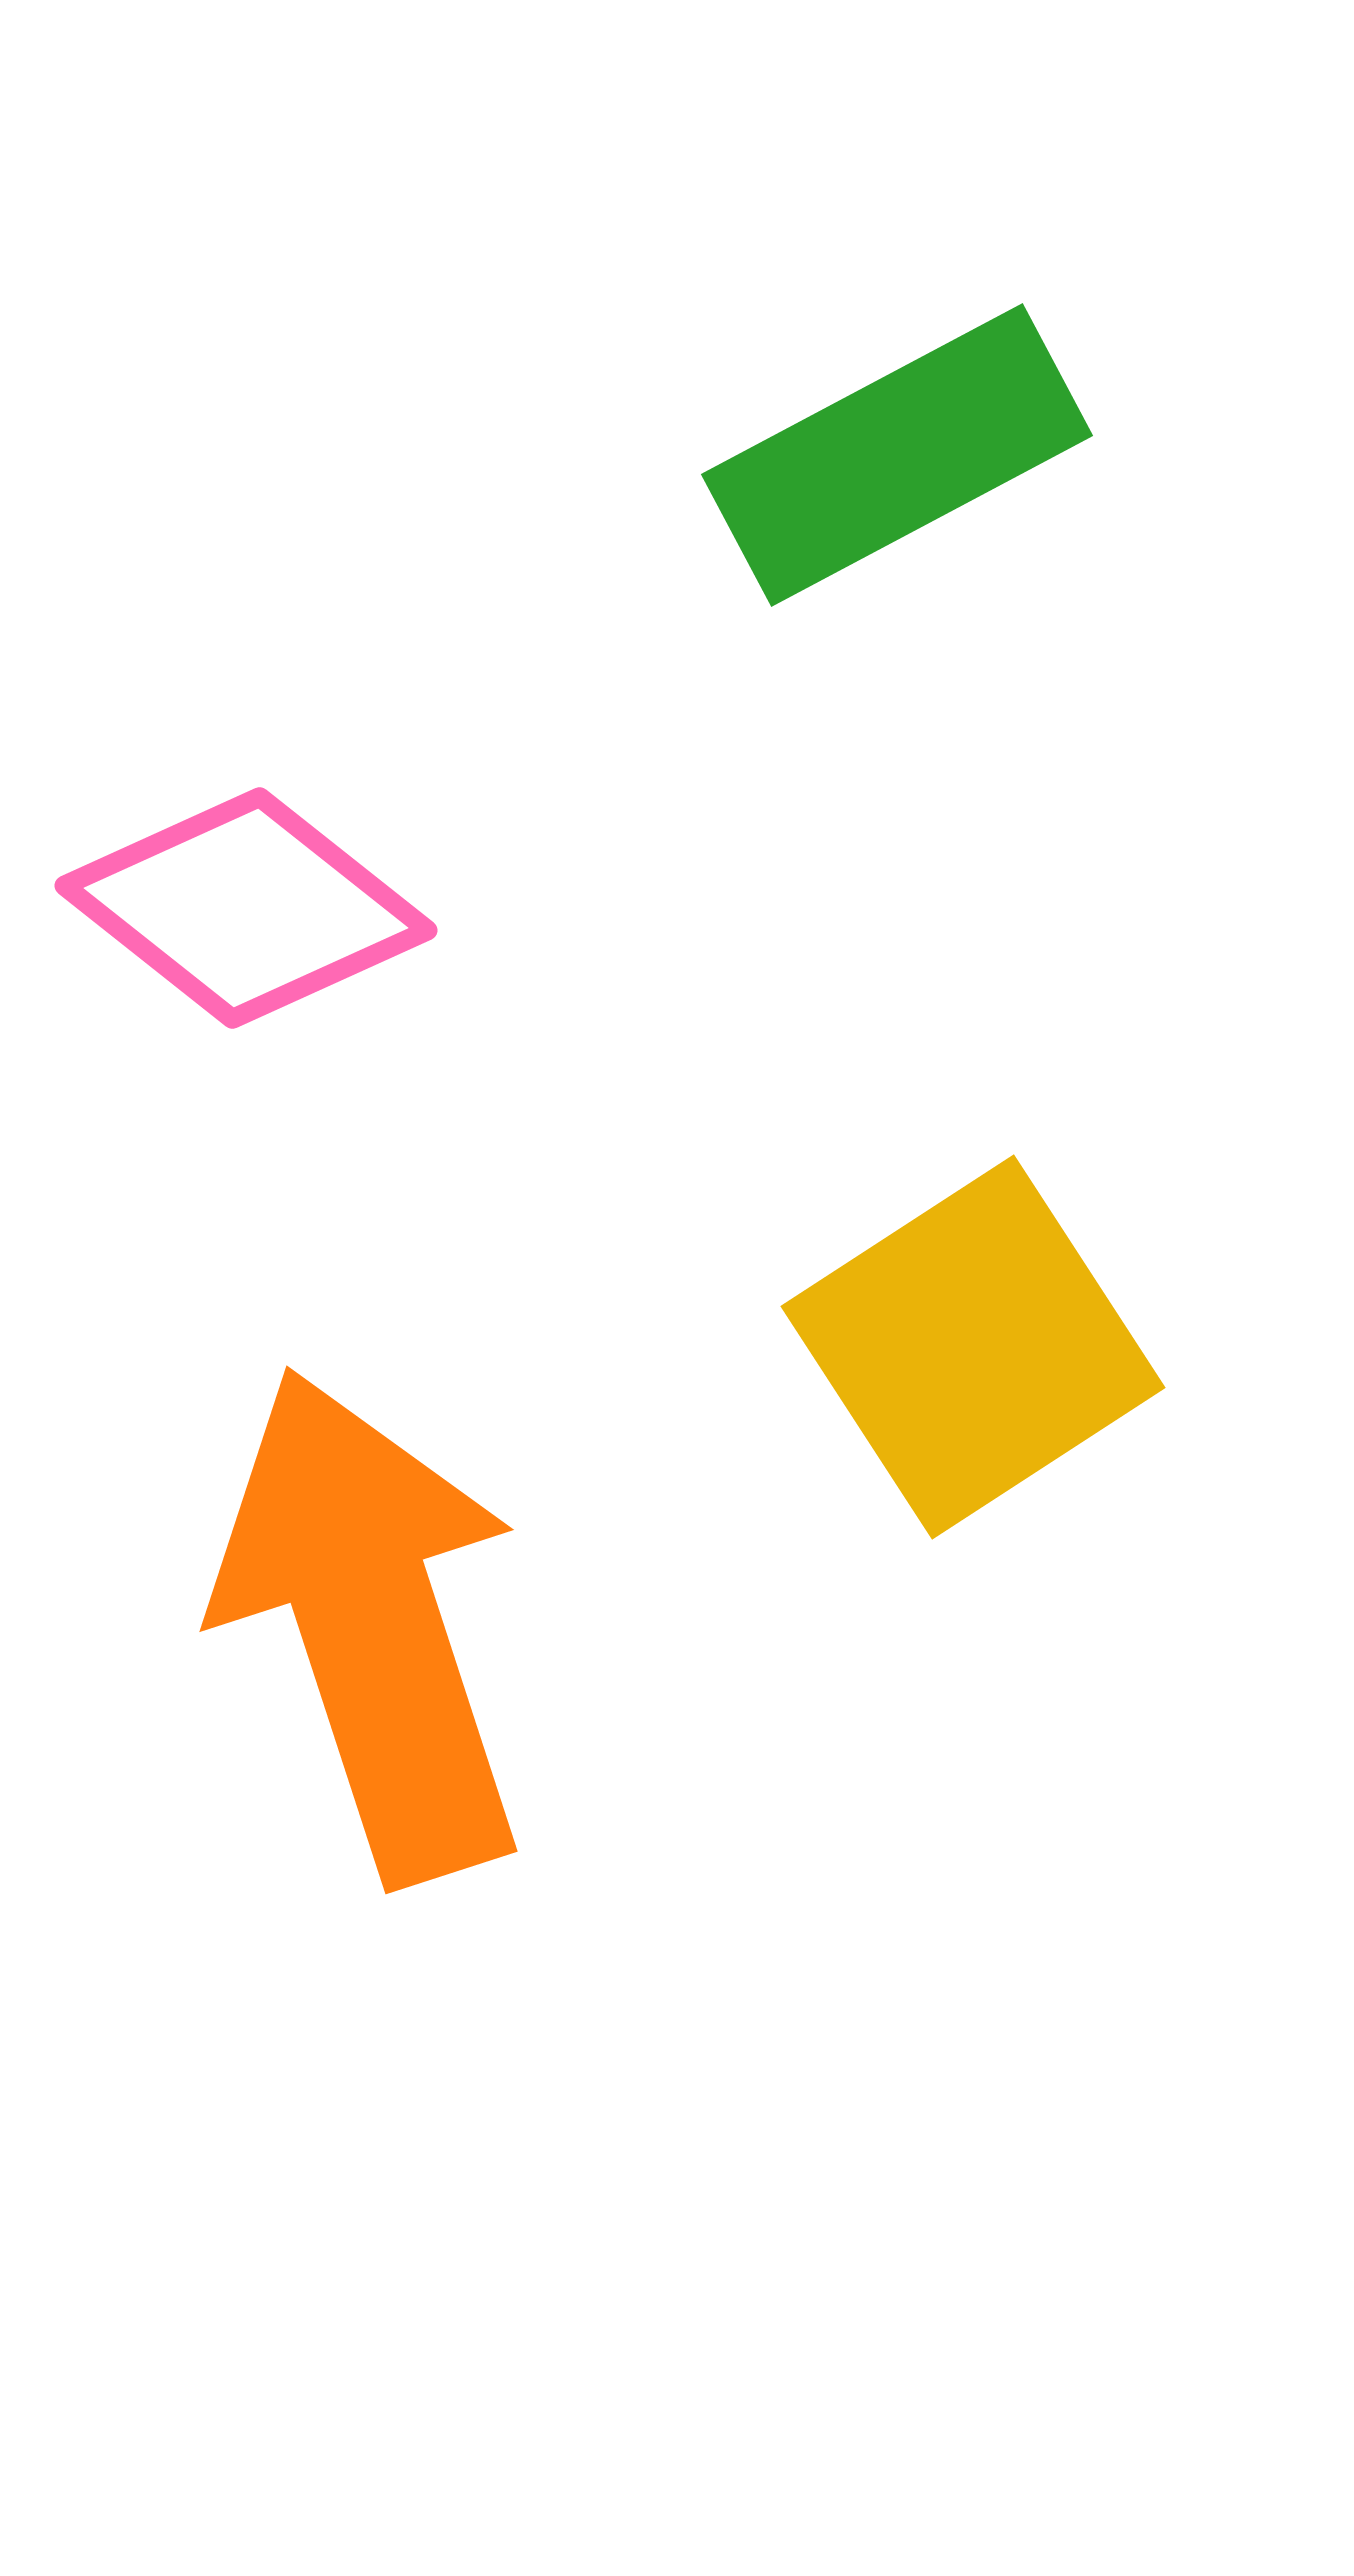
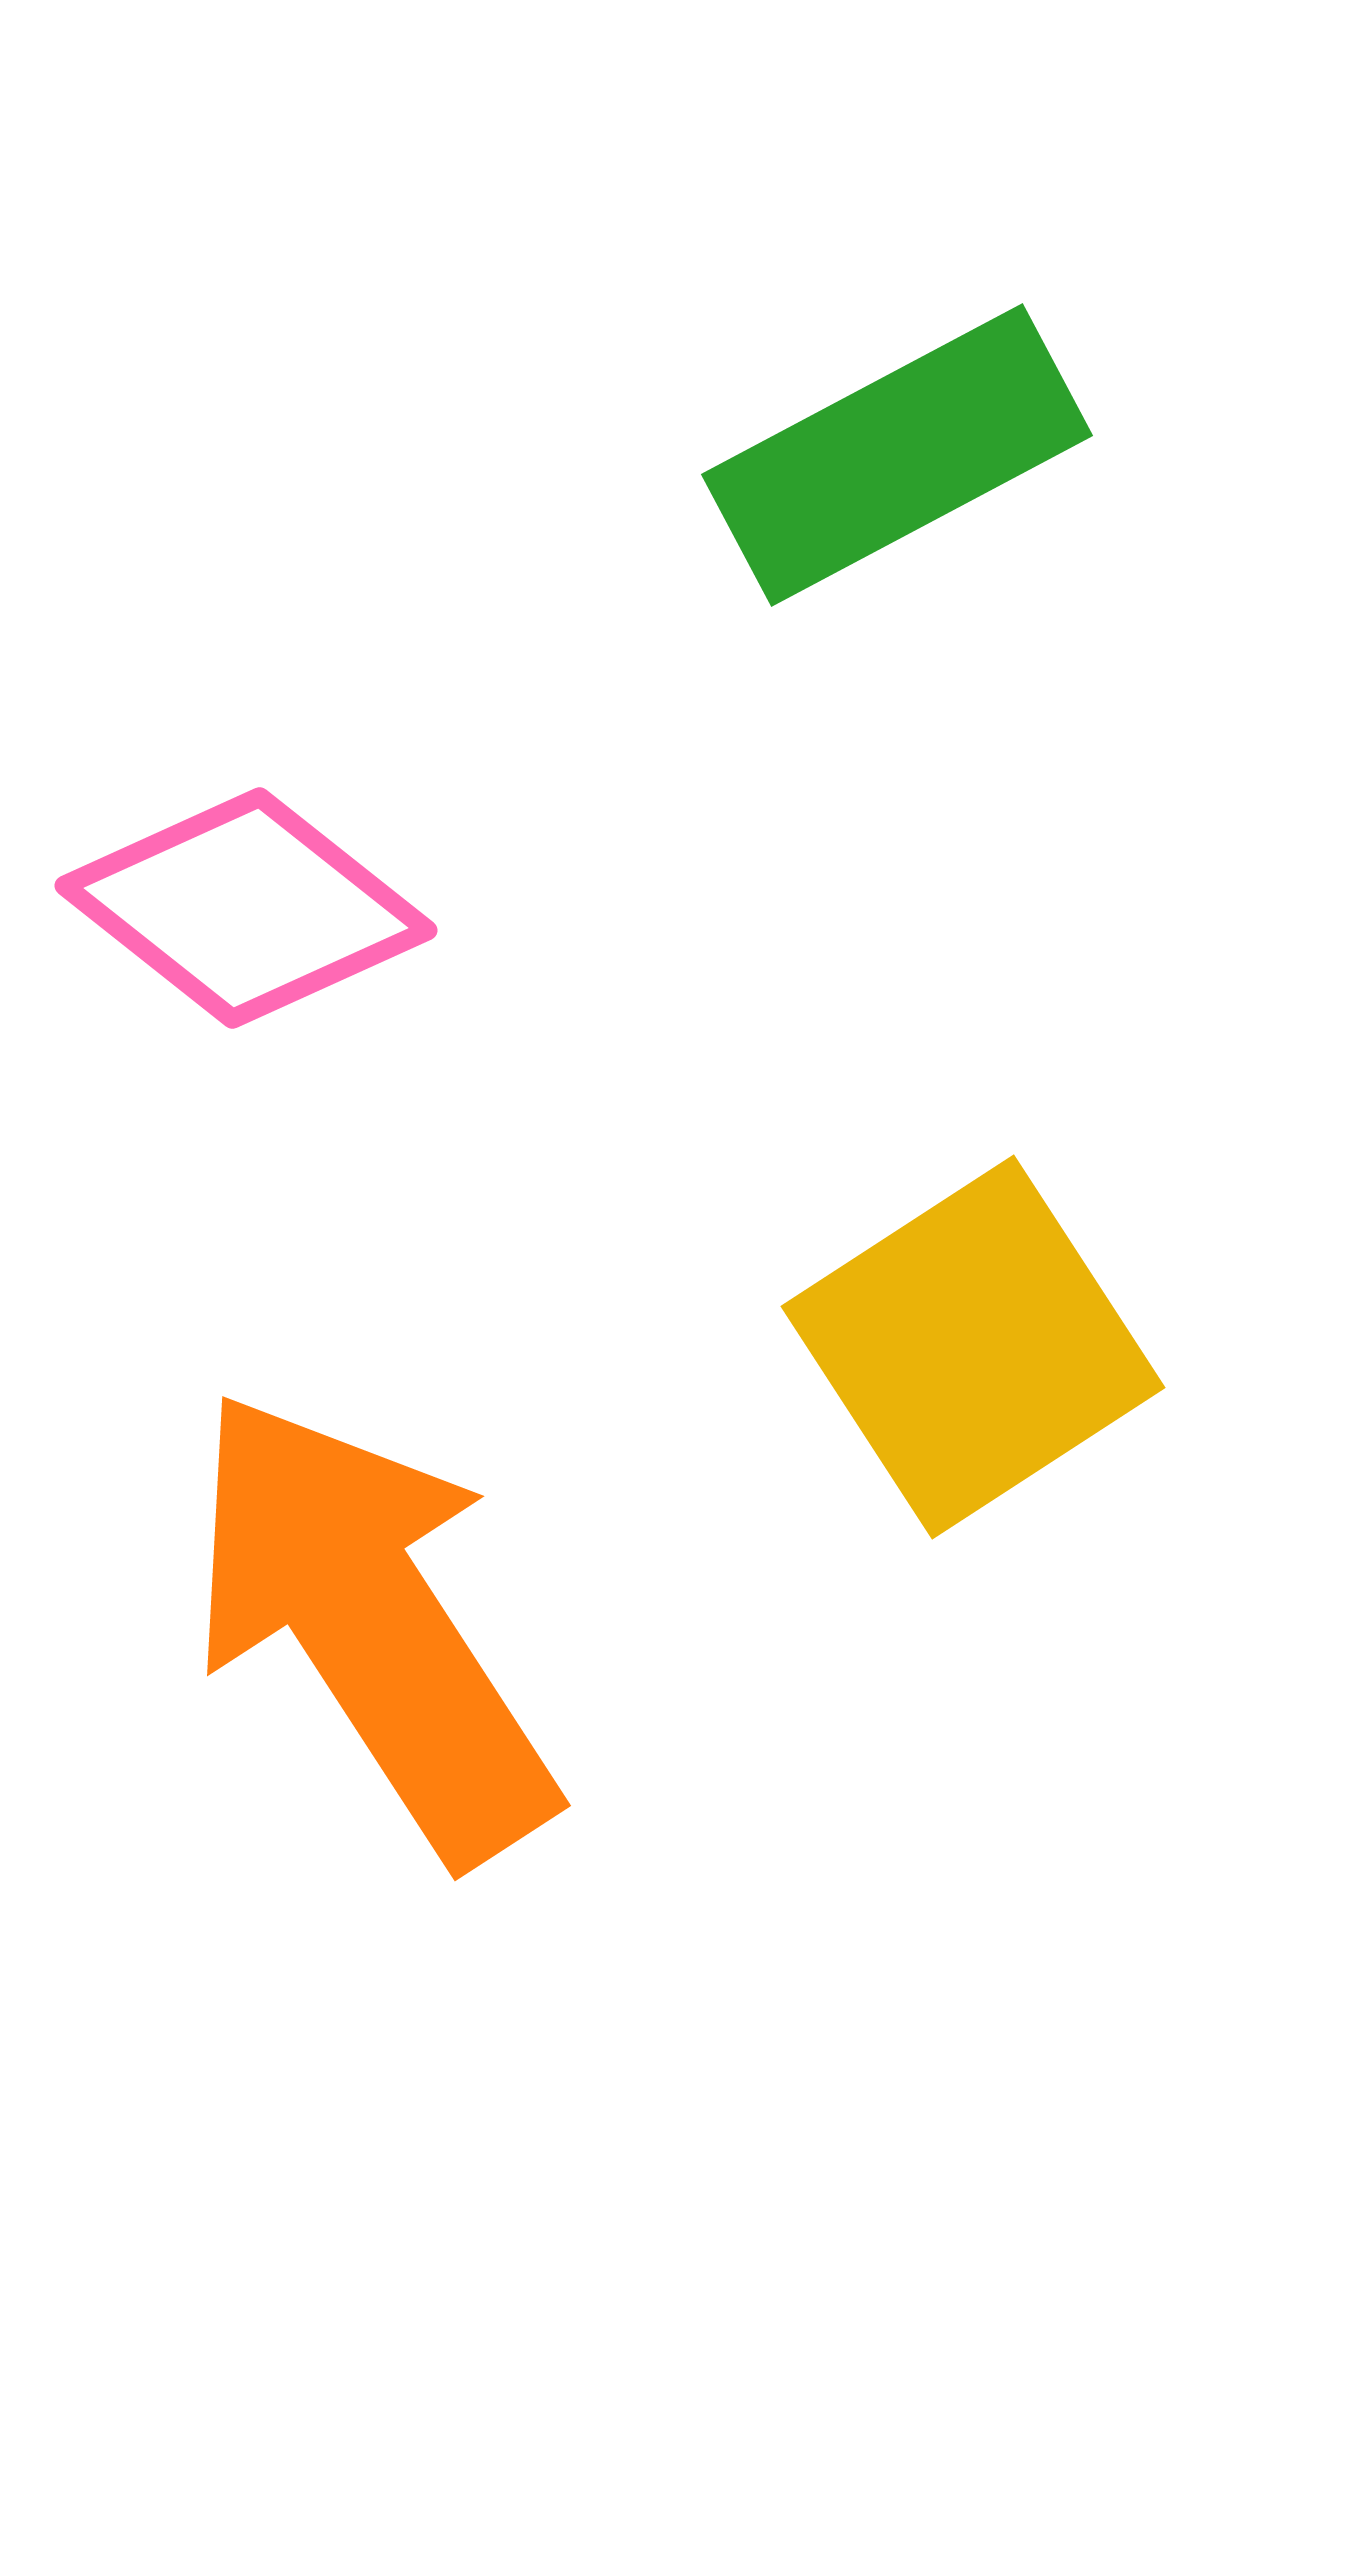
orange arrow: rotated 15 degrees counterclockwise
